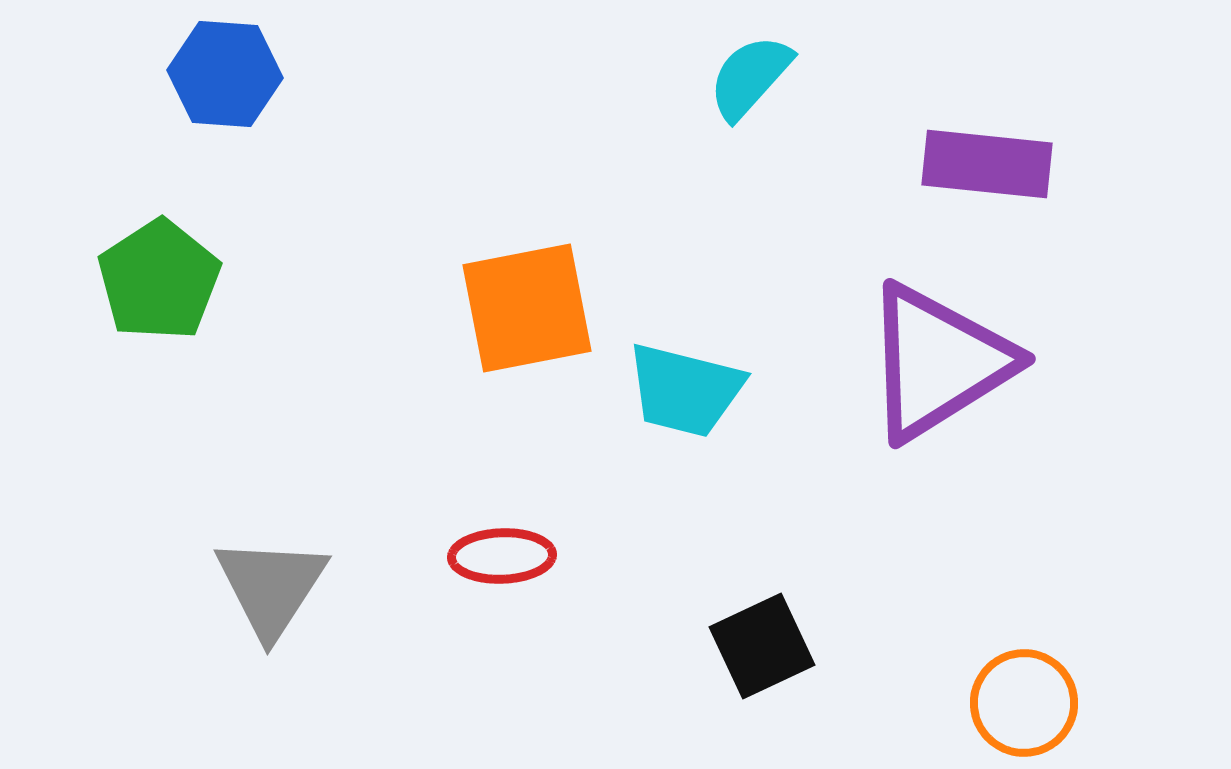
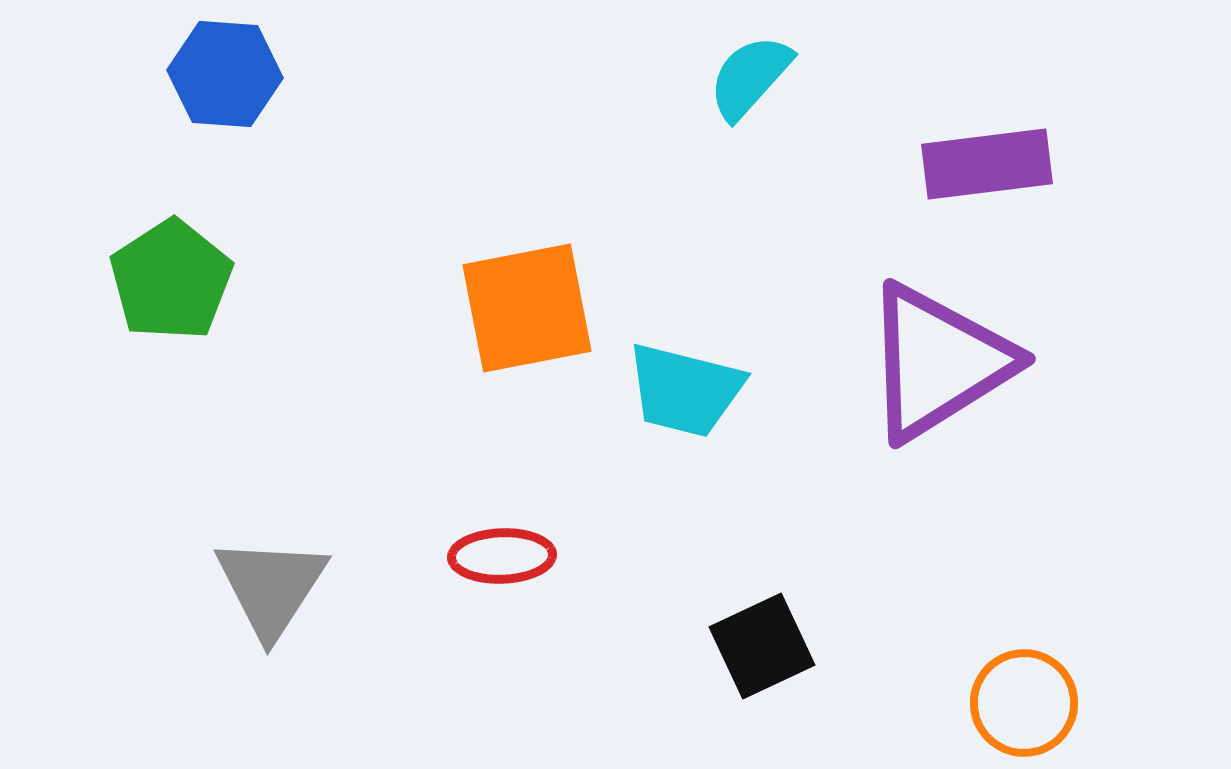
purple rectangle: rotated 13 degrees counterclockwise
green pentagon: moved 12 px right
